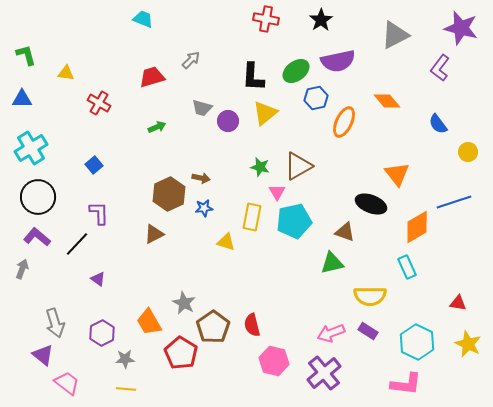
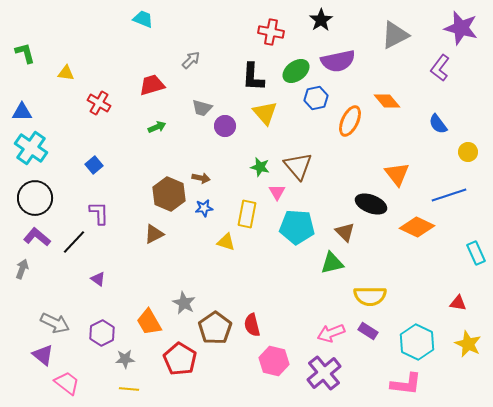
red cross at (266, 19): moved 5 px right, 13 px down
green L-shape at (26, 55): moved 1 px left, 2 px up
red trapezoid at (152, 77): moved 8 px down
blue triangle at (22, 99): moved 13 px down
yellow triangle at (265, 113): rotated 32 degrees counterclockwise
purple circle at (228, 121): moved 3 px left, 5 px down
orange ellipse at (344, 122): moved 6 px right, 1 px up
cyan cross at (31, 148): rotated 24 degrees counterclockwise
brown triangle at (298, 166): rotated 40 degrees counterclockwise
brown hexagon at (169, 194): rotated 12 degrees counterclockwise
black circle at (38, 197): moved 3 px left, 1 px down
blue line at (454, 202): moved 5 px left, 7 px up
yellow rectangle at (252, 217): moved 5 px left, 3 px up
cyan pentagon at (294, 221): moved 3 px right, 6 px down; rotated 16 degrees clockwise
orange diamond at (417, 227): rotated 56 degrees clockwise
brown triangle at (345, 232): rotated 25 degrees clockwise
black line at (77, 244): moved 3 px left, 2 px up
cyan rectangle at (407, 267): moved 69 px right, 14 px up
gray arrow at (55, 323): rotated 48 degrees counterclockwise
brown pentagon at (213, 327): moved 2 px right, 1 px down
red pentagon at (181, 353): moved 1 px left, 6 px down
yellow line at (126, 389): moved 3 px right
